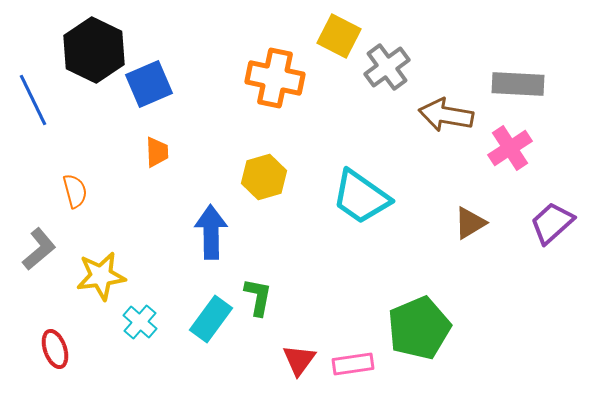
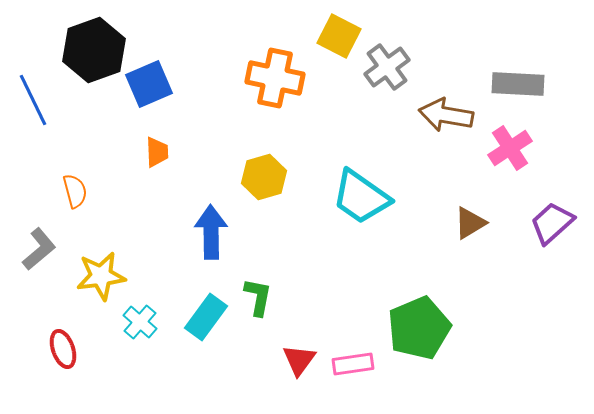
black hexagon: rotated 14 degrees clockwise
cyan rectangle: moved 5 px left, 2 px up
red ellipse: moved 8 px right
